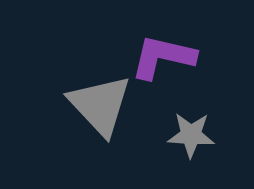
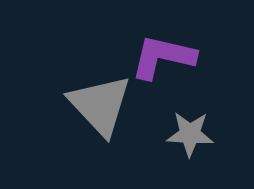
gray star: moved 1 px left, 1 px up
